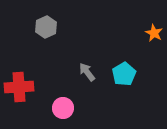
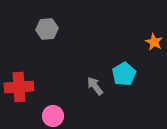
gray hexagon: moved 1 px right, 2 px down; rotated 20 degrees clockwise
orange star: moved 9 px down
gray arrow: moved 8 px right, 14 px down
pink circle: moved 10 px left, 8 px down
